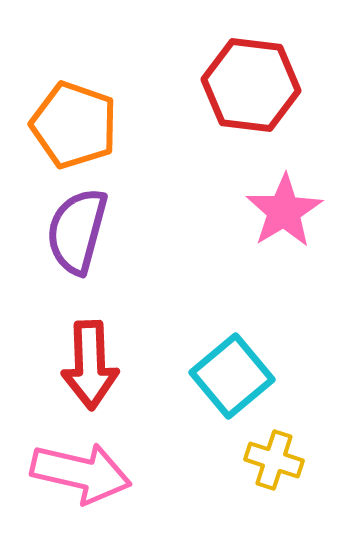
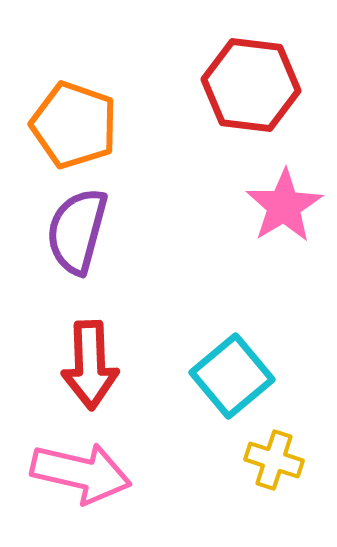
pink star: moved 5 px up
